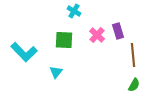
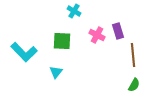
pink cross: rotated 14 degrees counterclockwise
green square: moved 2 px left, 1 px down
